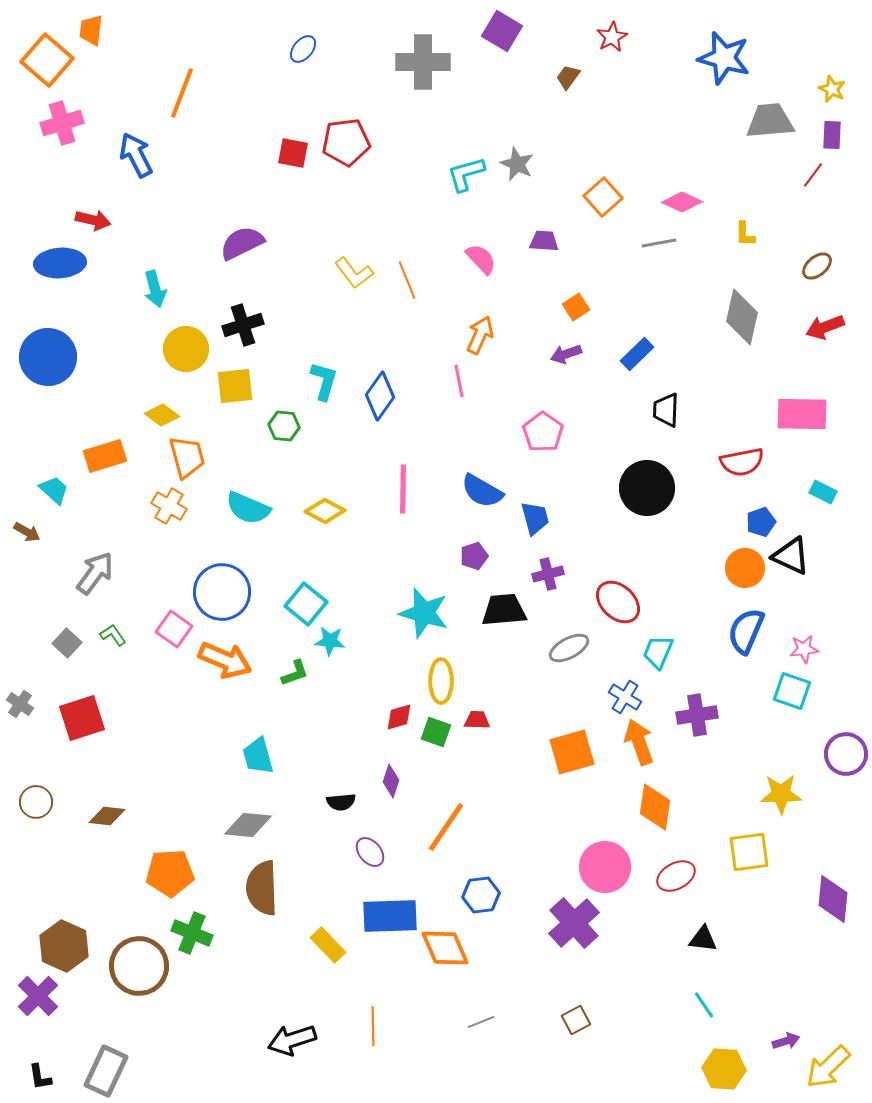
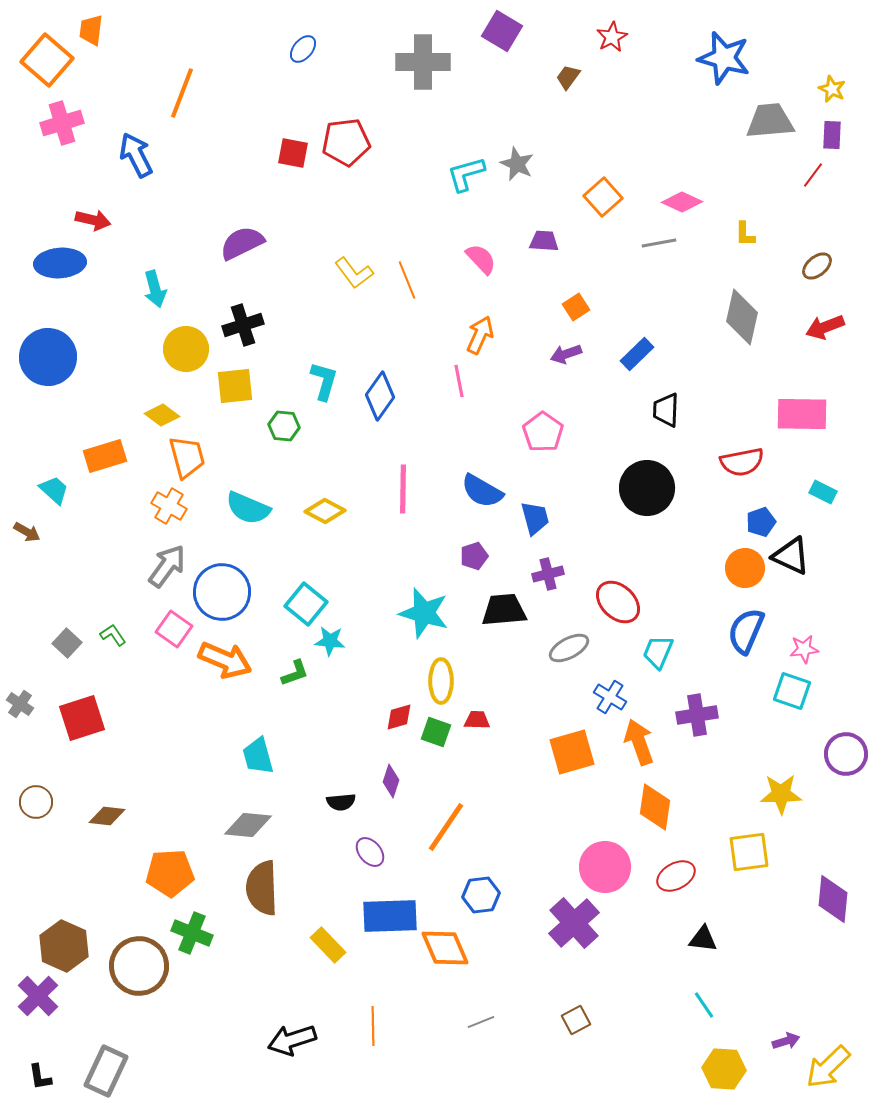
gray arrow at (95, 573): moved 72 px right, 7 px up
blue cross at (625, 697): moved 15 px left
